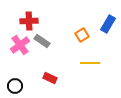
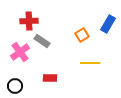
pink cross: moved 7 px down
red rectangle: rotated 24 degrees counterclockwise
